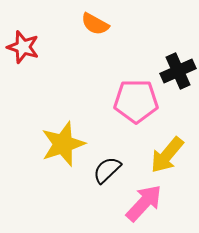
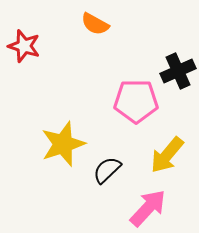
red star: moved 1 px right, 1 px up
pink arrow: moved 4 px right, 5 px down
